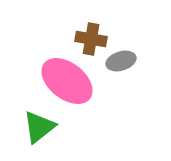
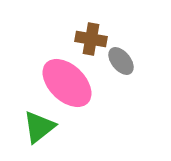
gray ellipse: rotated 68 degrees clockwise
pink ellipse: moved 2 px down; rotated 6 degrees clockwise
